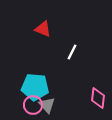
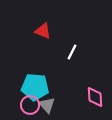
red triangle: moved 2 px down
pink diamond: moved 3 px left, 1 px up; rotated 10 degrees counterclockwise
pink circle: moved 3 px left
